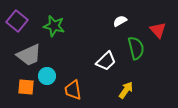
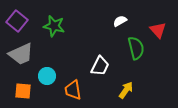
gray trapezoid: moved 8 px left, 1 px up
white trapezoid: moved 6 px left, 5 px down; rotated 20 degrees counterclockwise
orange square: moved 3 px left, 4 px down
